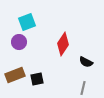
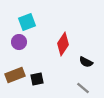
gray line: rotated 64 degrees counterclockwise
